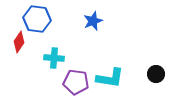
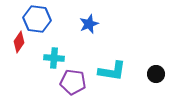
blue star: moved 4 px left, 3 px down
cyan L-shape: moved 2 px right, 7 px up
purple pentagon: moved 3 px left
